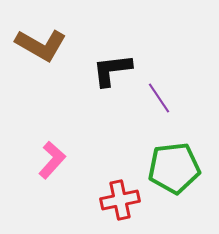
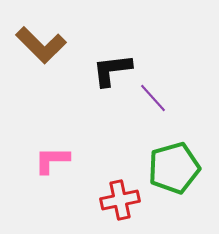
brown L-shape: rotated 15 degrees clockwise
purple line: moved 6 px left; rotated 8 degrees counterclockwise
pink L-shape: rotated 132 degrees counterclockwise
green pentagon: rotated 9 degrees counterclockwise
